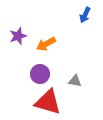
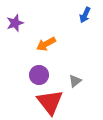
purple star: moved 3 px left, 13 px up
purple circle: moved 1 px left, 1 px down
gray triangle: rotated 48 degrees counterclockwise
red triangle: moved 2 px right; rotated 36 degrees clockwise
